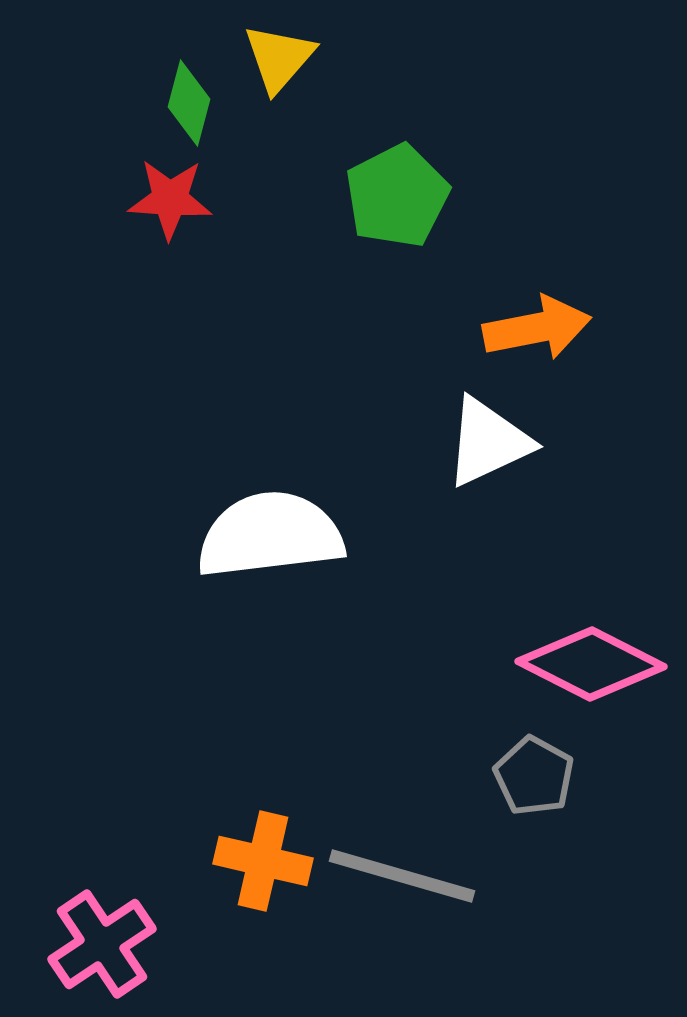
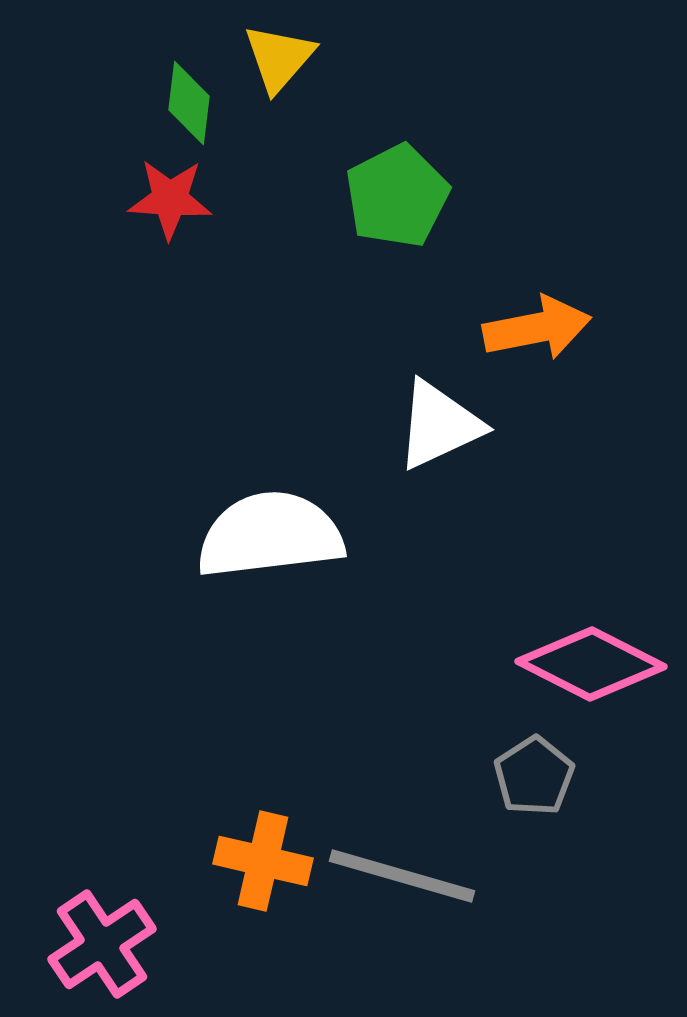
green diamond: rotated 8 degrees counterclockwise
white triangle: moved 49 px left, 17 px up
gray pentagon: rotated 10 degrees clockwise
